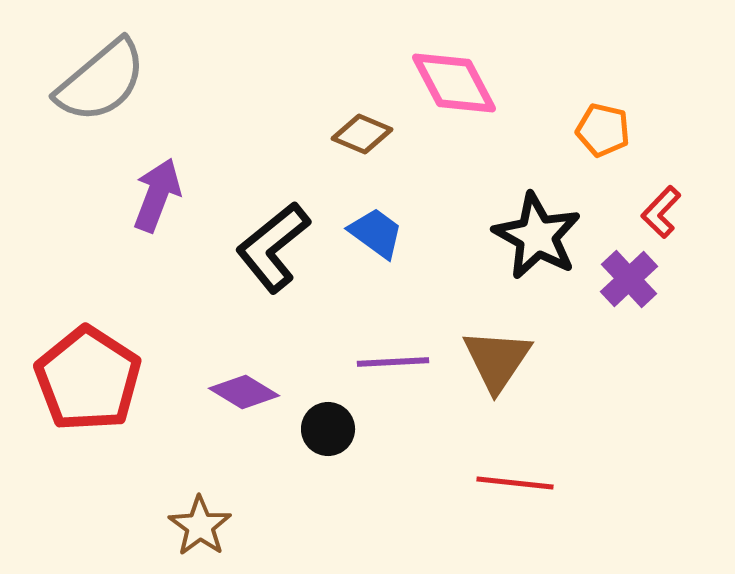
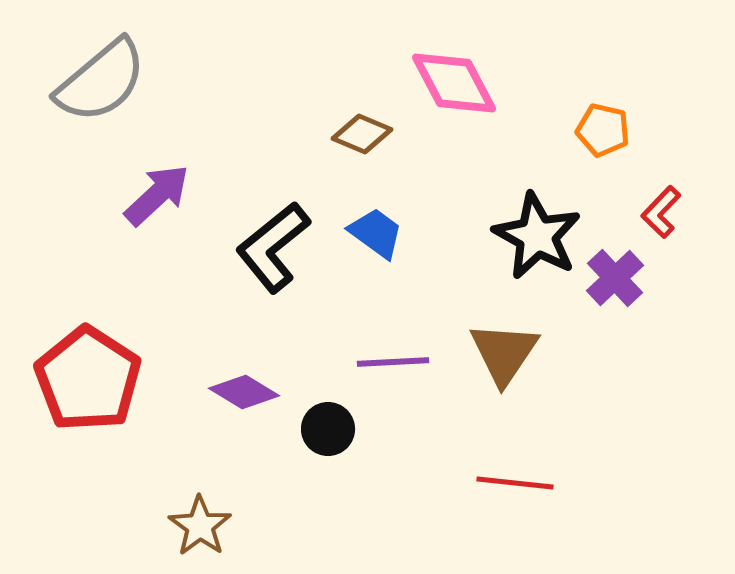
purple arrow: rotated 26 degrees clockwise
purple cross: moved 14 px left, 1 px up
brown triangle: moved 7 px right, 7 px up
